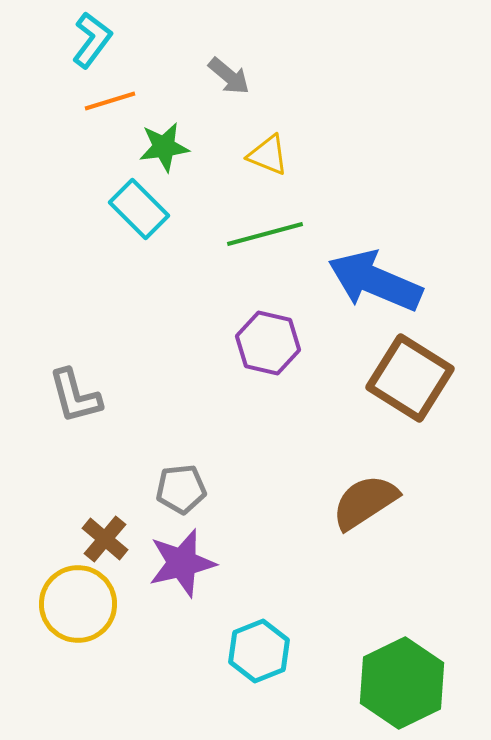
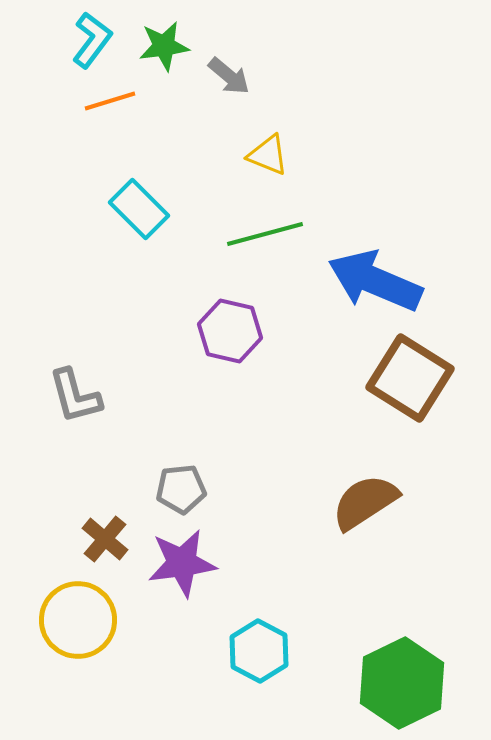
green star: moved 101 px up
purple hexagon: moved 38 px left, 12 px up
purple star: rotated 6 degrees clockwise
yellow circle: moved 16 px down
cyan hexagon: rotated 10 degrees counterclockwise
